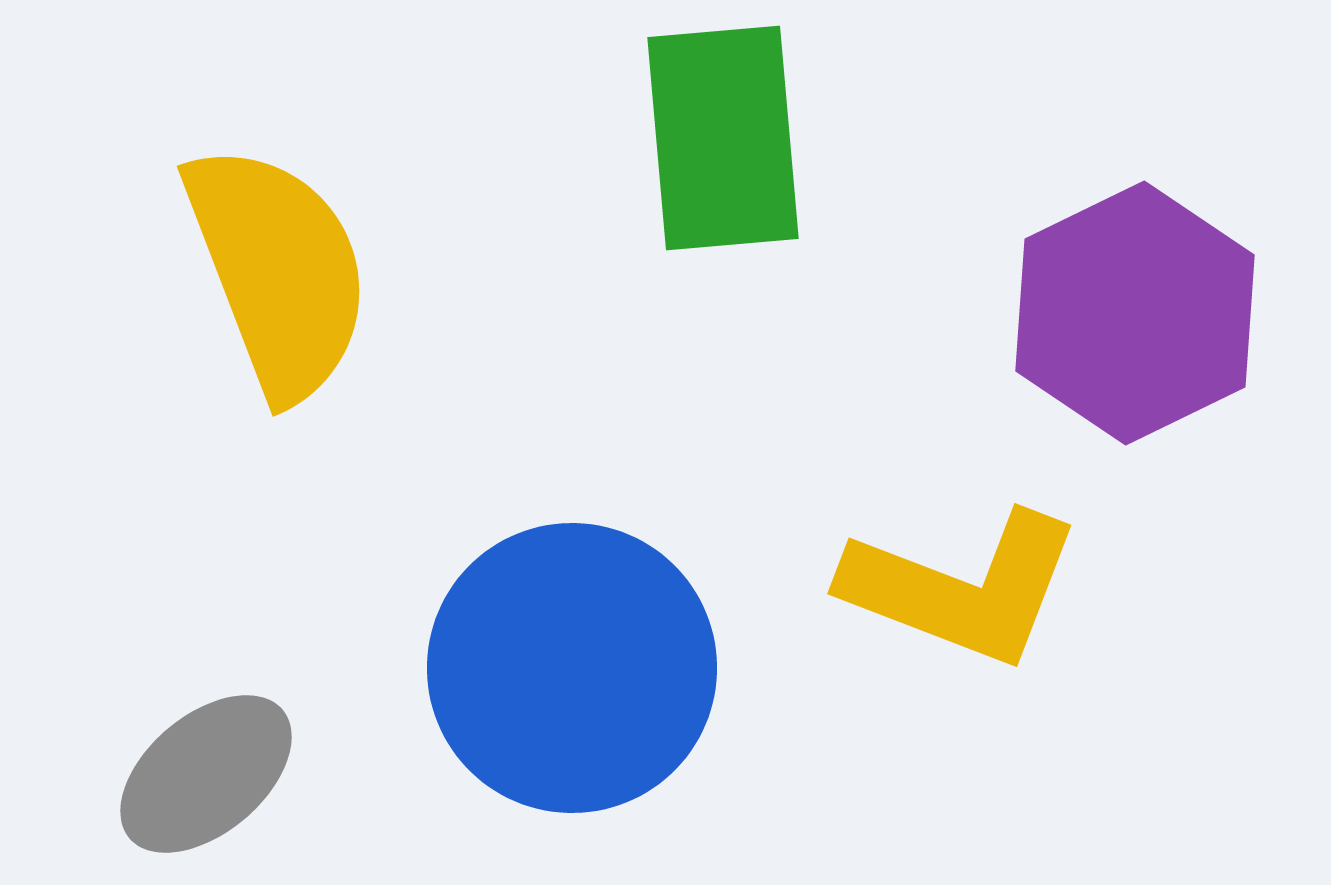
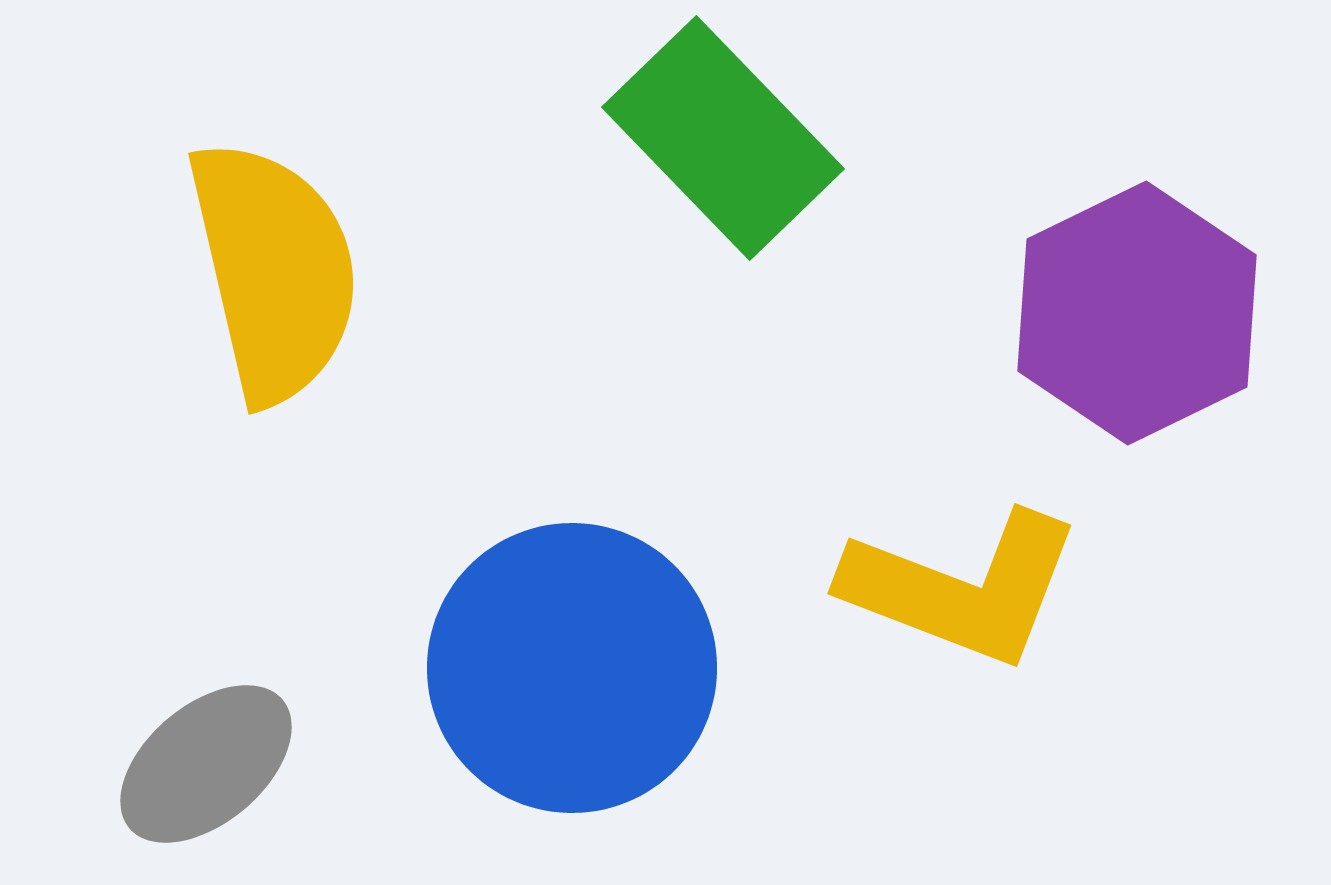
green rectangle: rotated 39 degrees counterclockwise
yellow semicircle: moved 4 px left; rotated 8 degrees clockwise
purple hexagon: moved 2 px right
gray ellipse: moved 10 px up
